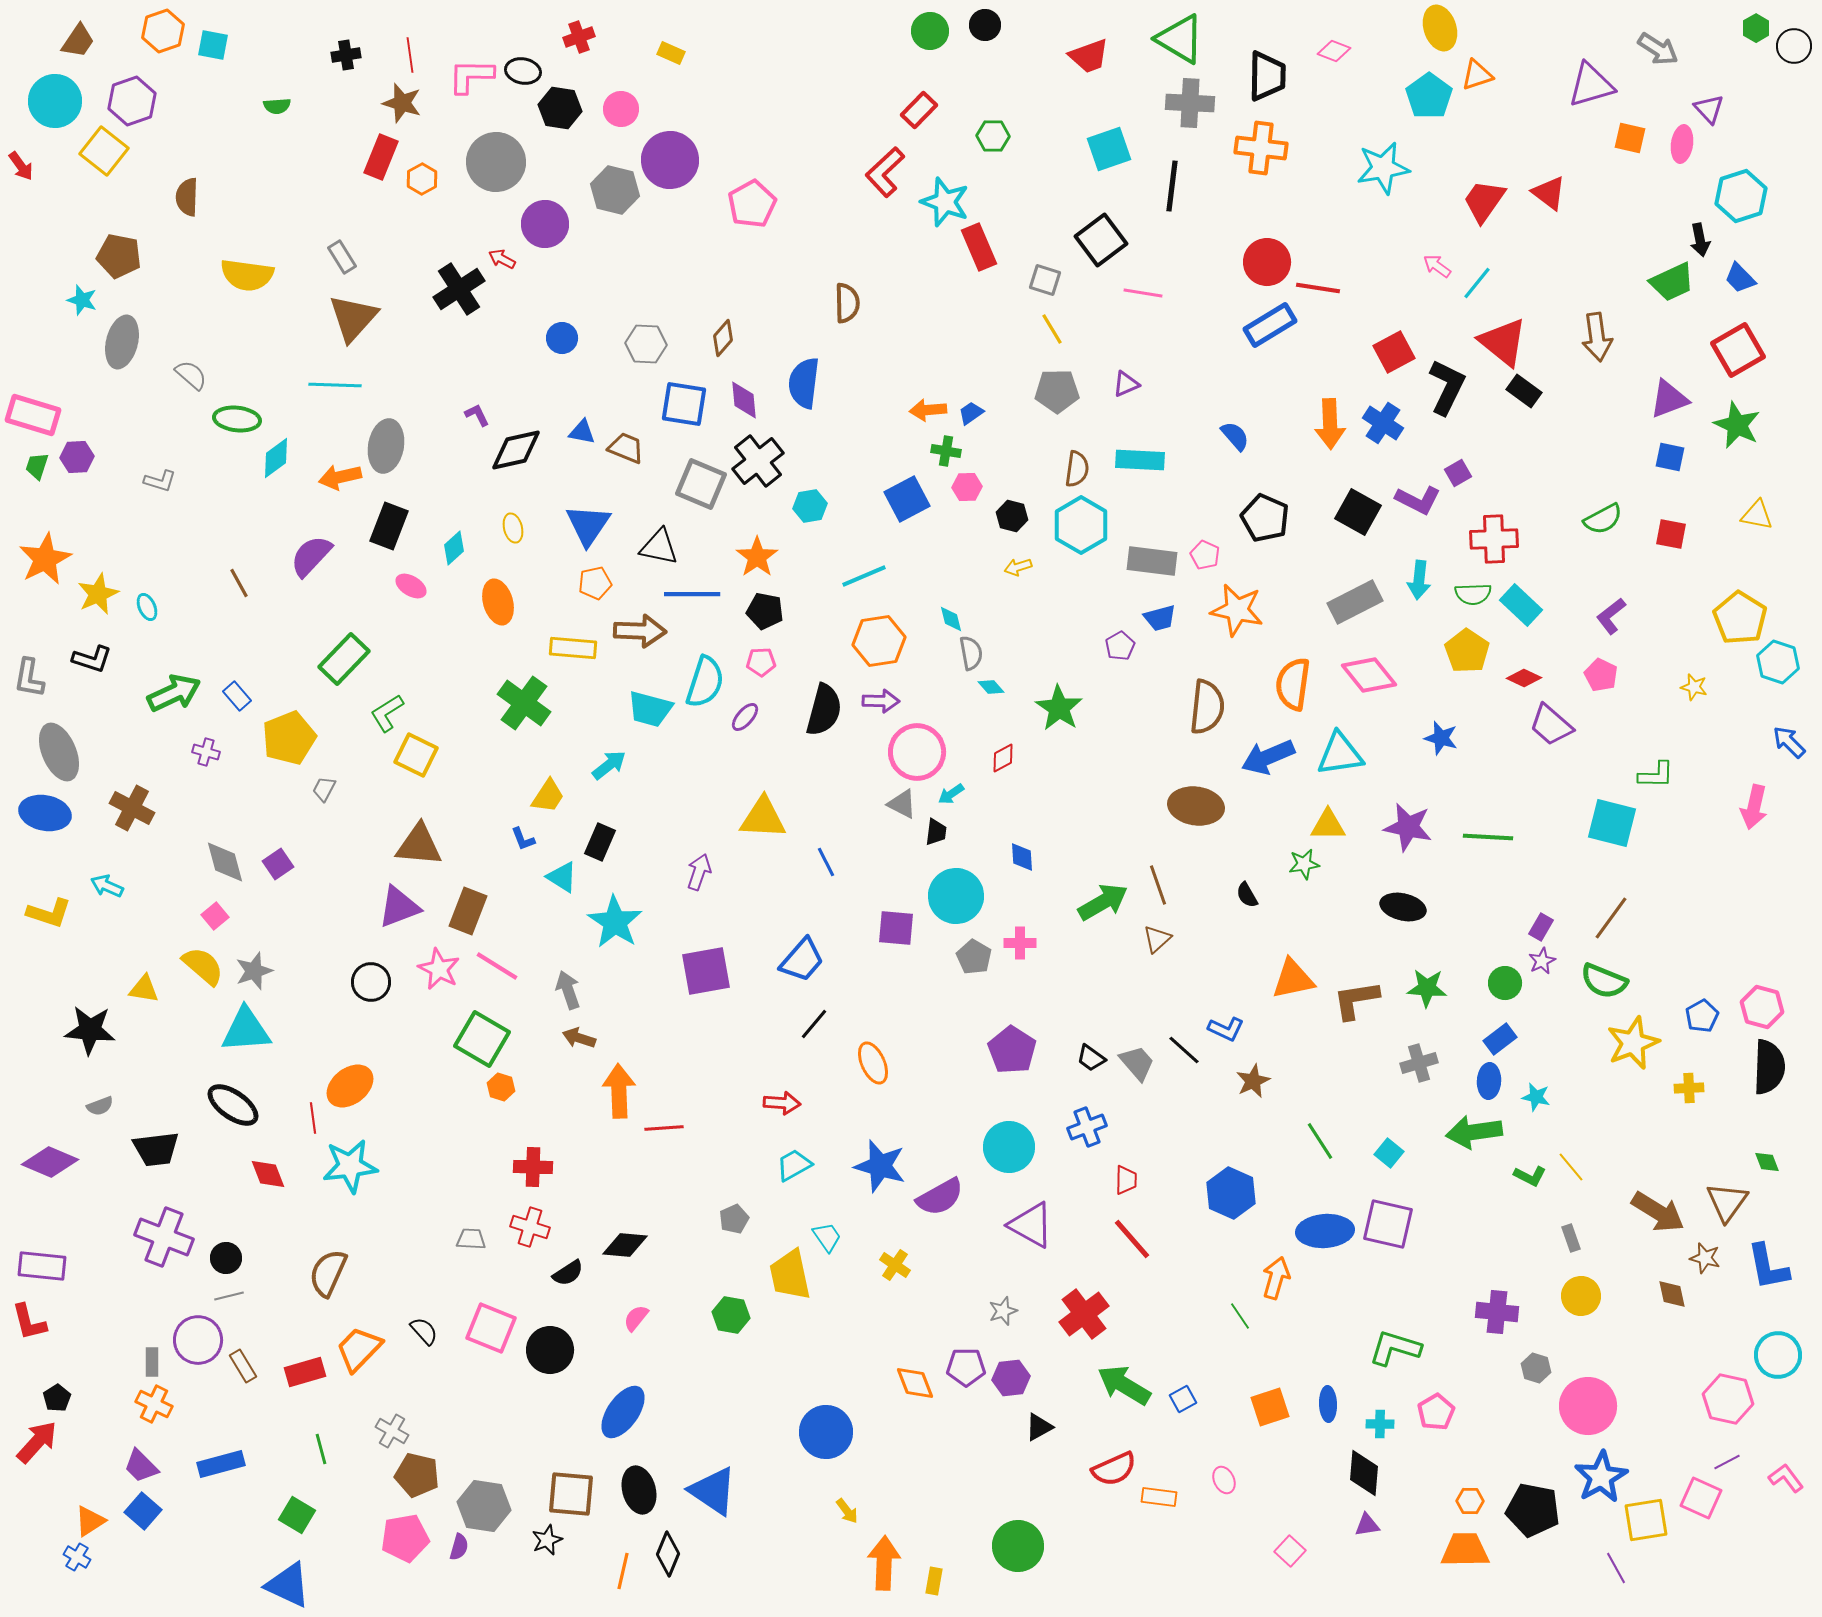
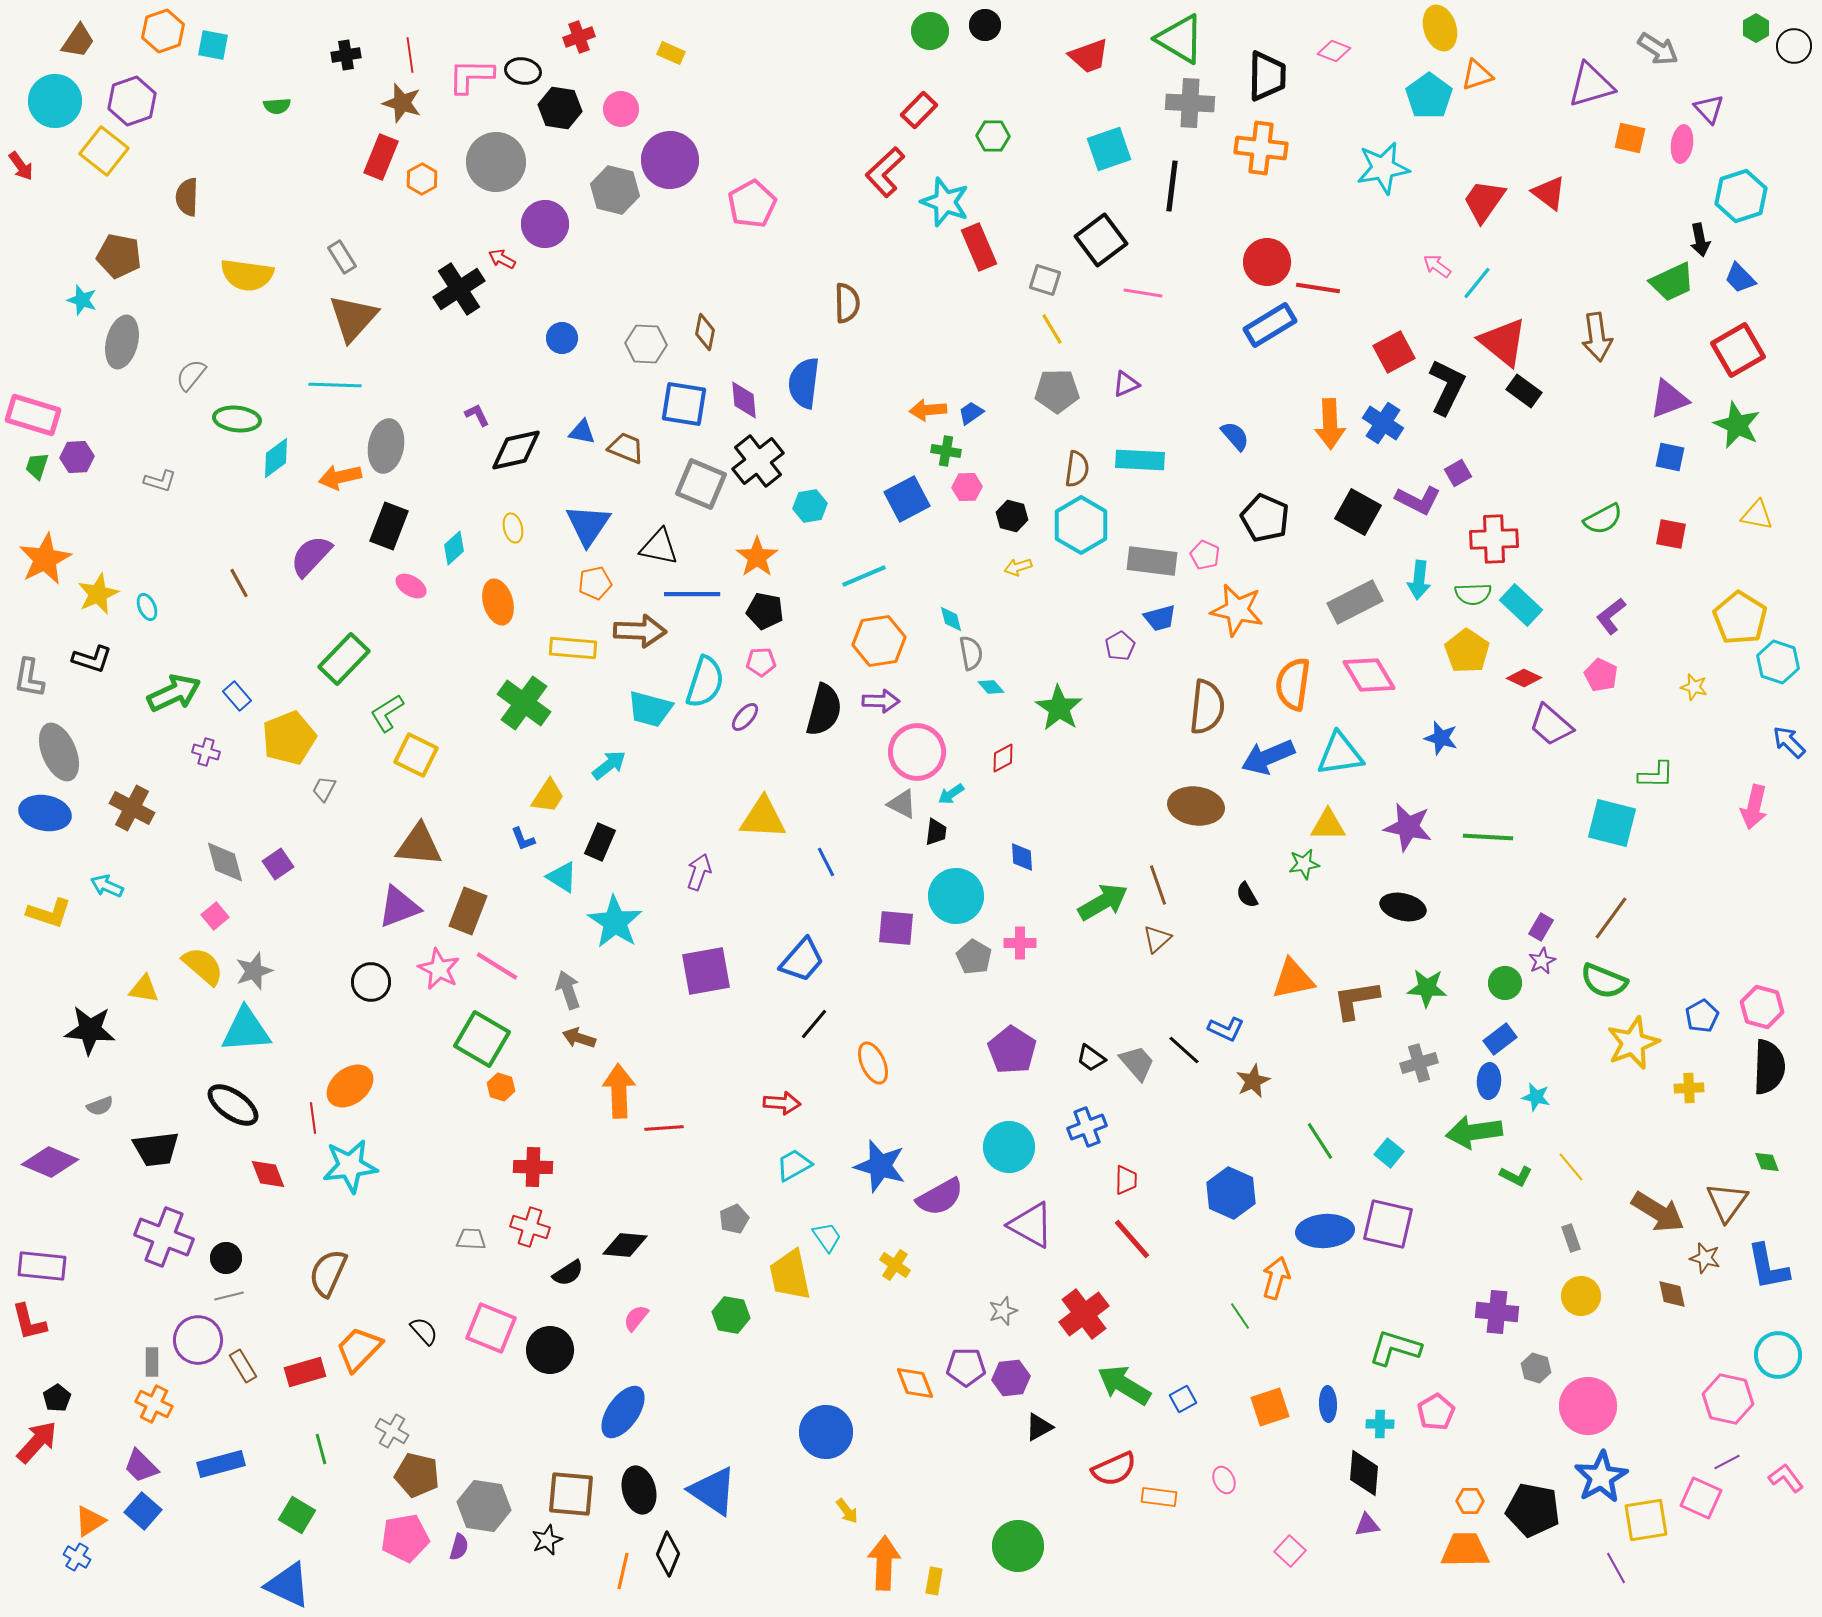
brown diamond at (723, 338): moved 18 px left, 6 px up; rotated 30 degrees counterclockwise
gray semicircle at (191, 375): rotated 92 degrees counterclockwise
pink diamond at (1369, 675): rotated 8 degrees clockwise
green L-shape at (1530, 1176): moved 14 px left
